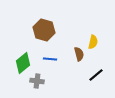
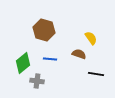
yellow semicircle: moved 2 px left, 4 px up; rotated 48 degrees counterclockwise
brown semicircle: rotated 56 degrees counterclockwise
black line: moved 1 px up; rotated 49 degrees clockwise
